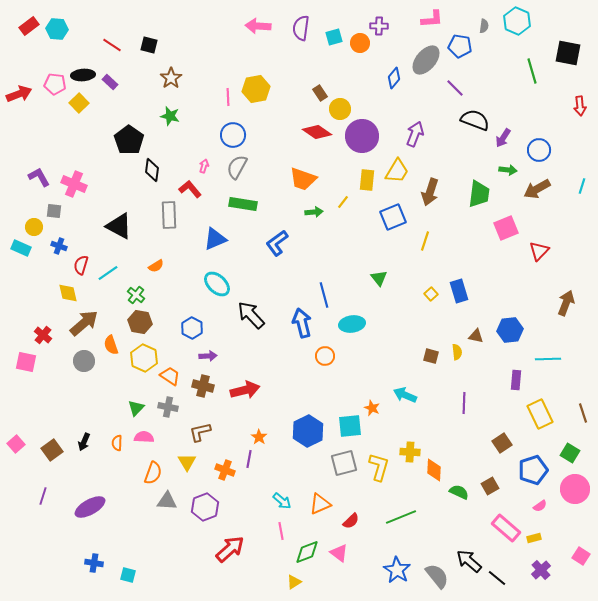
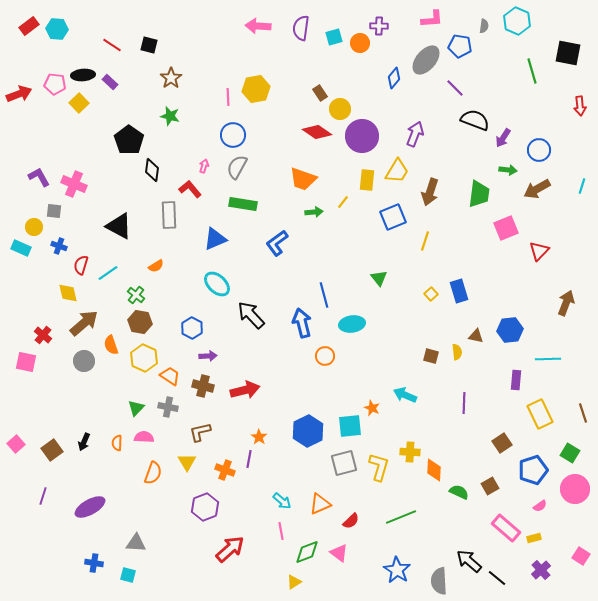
gray triangle at (167, 501): moved 31 px left, 42 px down
gray semicircle at (437, 576): moved 2 px right, 5 px down; rotated 144 degrees counterclockwise
